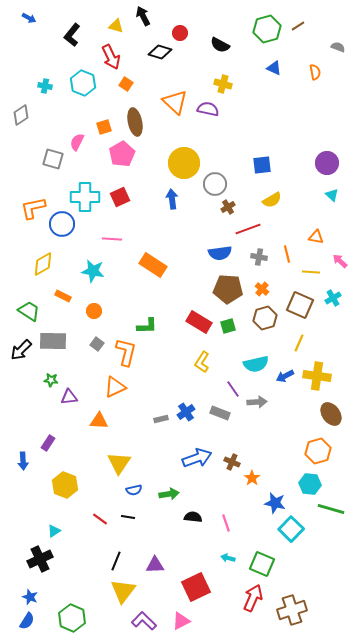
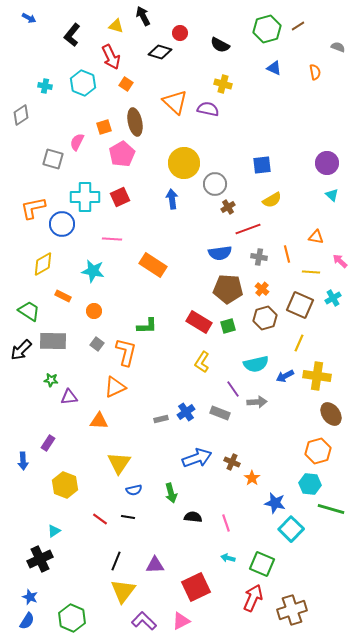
green arrow at (169, 494): moved 2 px right, 1 px up; rotated 84 degrees clockwise
